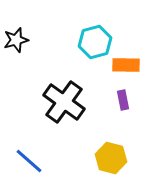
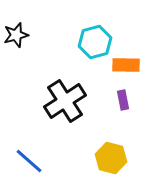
black star: moved 5 px up
black cross: moved 1 px right, 1 px up; rotated 21 degrees clockwise
